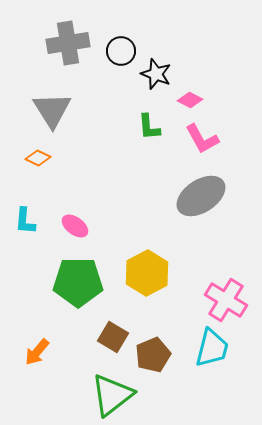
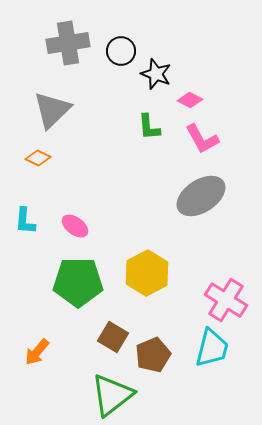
gray triangle: rotated 18 degrees clockwise
